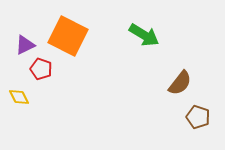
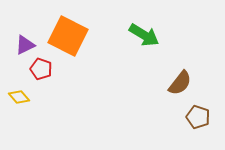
yellow diamond: rotated 15 degrees counterclockwise
